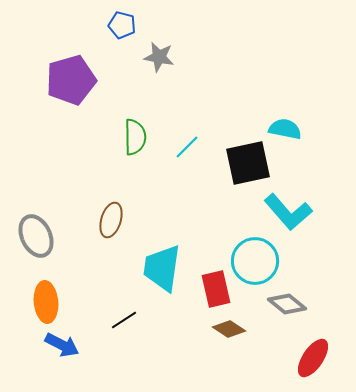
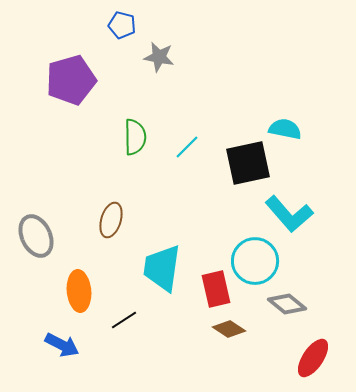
cyan L-shape: moved 1 px right, 2 px down
orange ellipse: moved 33 px right, 11 px up
